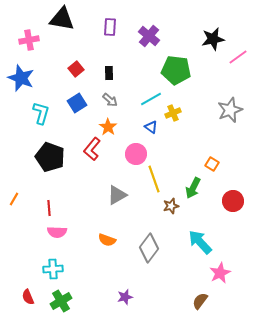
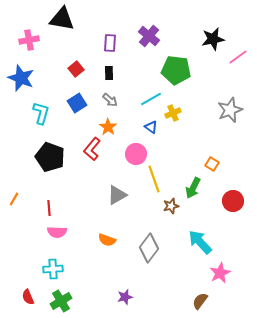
purple rectangle: moved 16 px down
